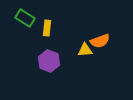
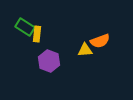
green rectangle: moved 9 px down
yellow rectangle: moved 10 px left, 6 px down
